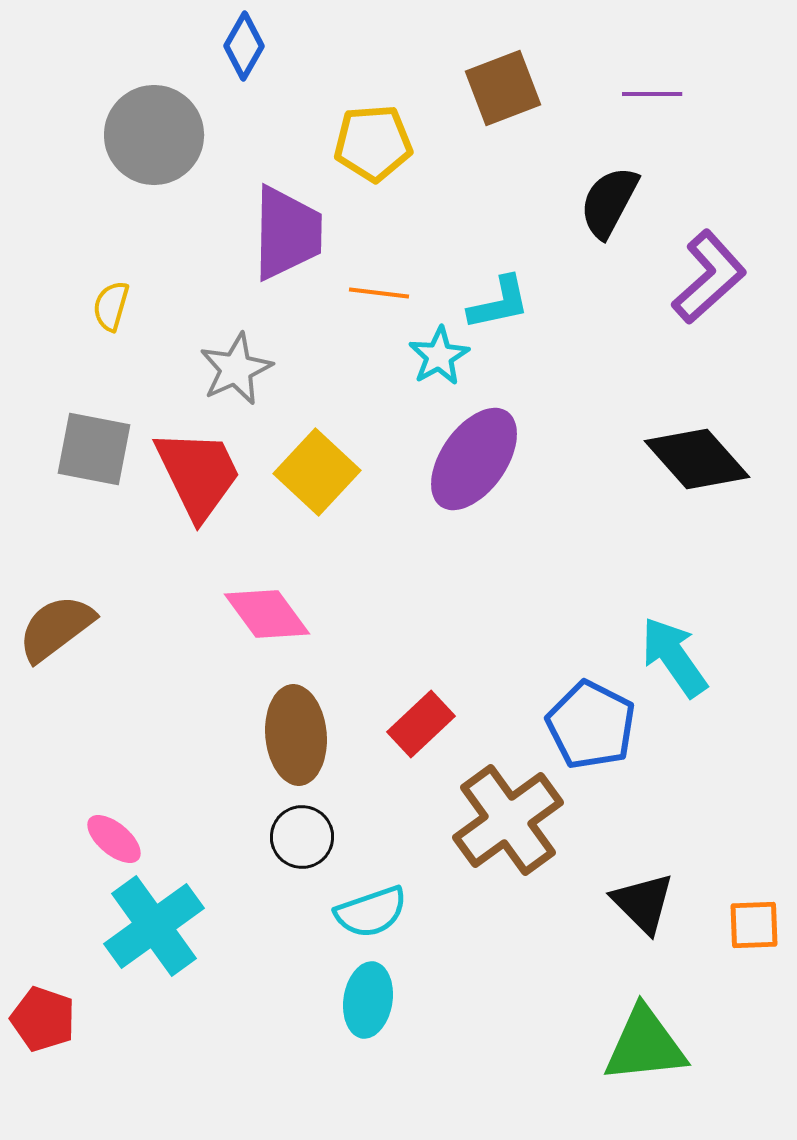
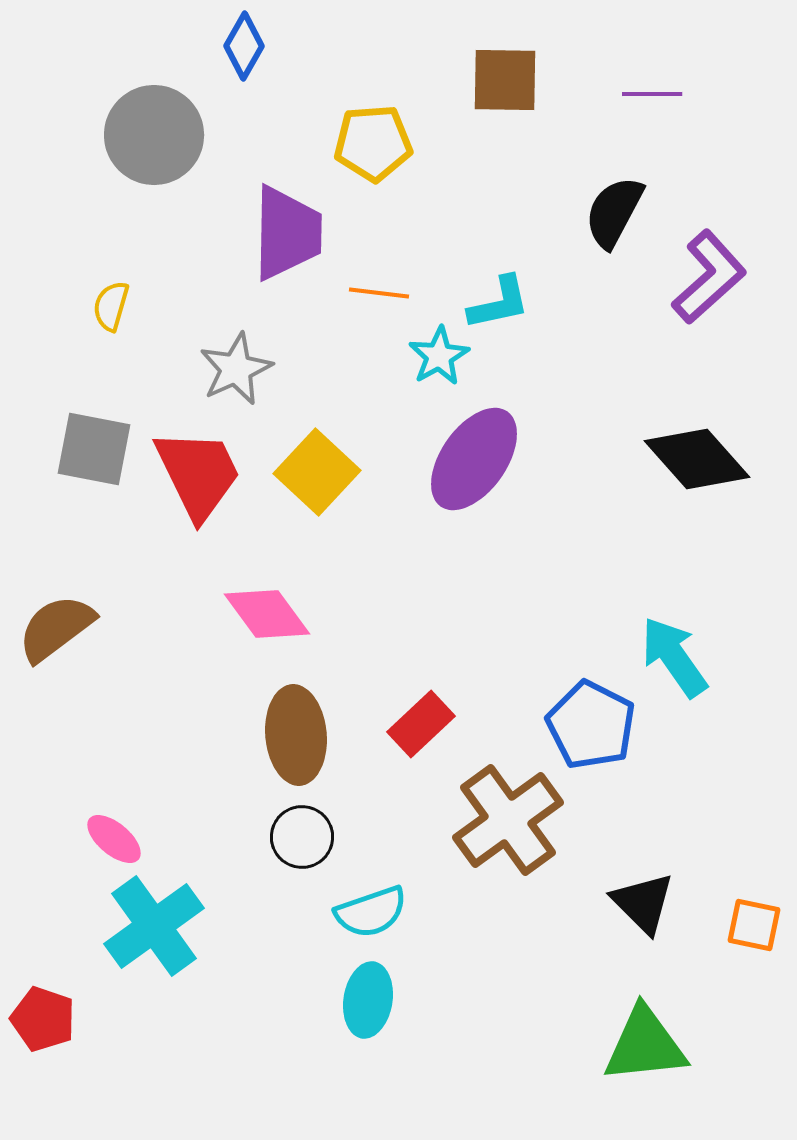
brown square: moved 2 px right, 8 px up; rotated 22 degrees clockwise
black semicircle: moved 5 px right, 10 px down
orange square: rotated 14 degrees clockwise
